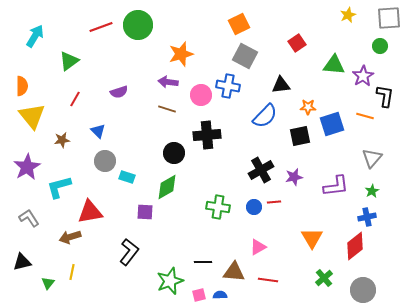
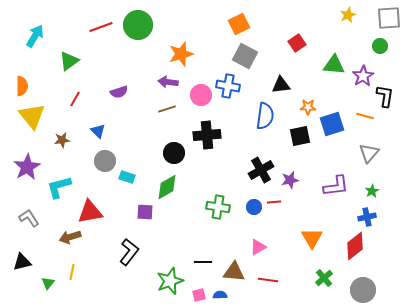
brown line at (167, 109): rotated 36 degrees counterclockwise
blue semicircle at (265, 116): rotated 36 degrees counterclockwise
gray triangle at (372, 158): moved 3 px left, 5 px up
purple star at (294, 177): moved 4 px left, 3 px down
